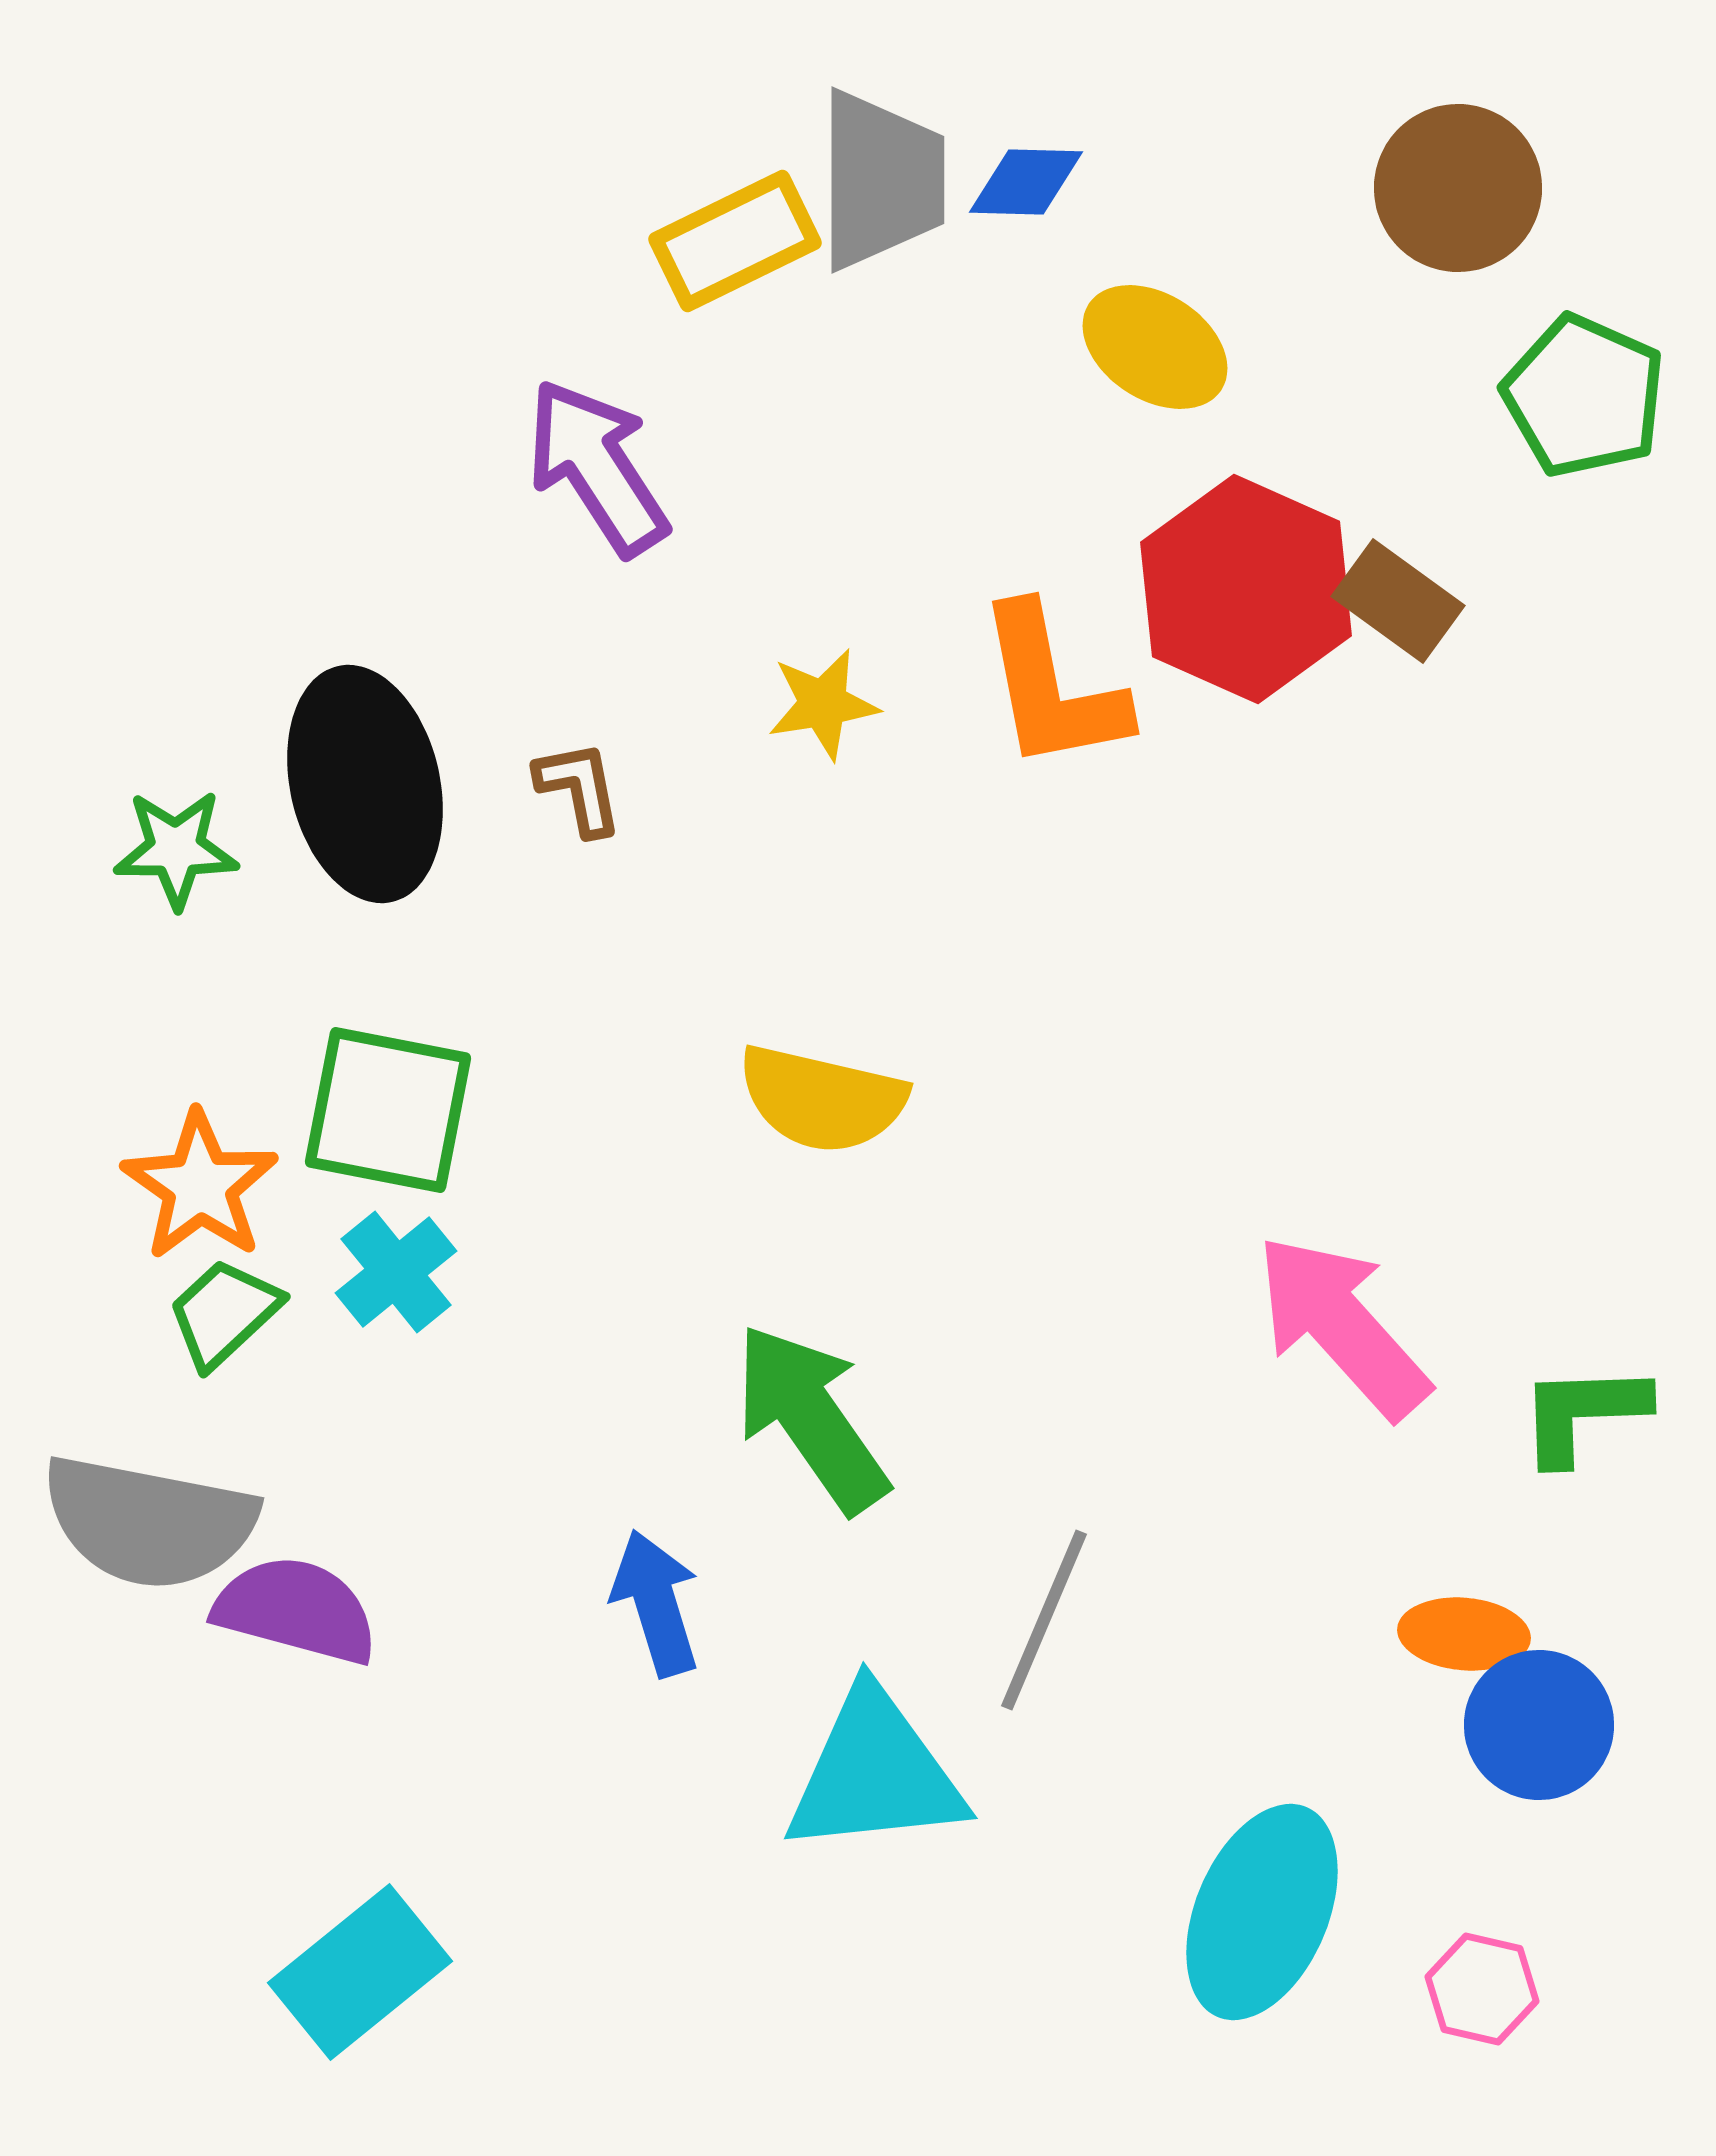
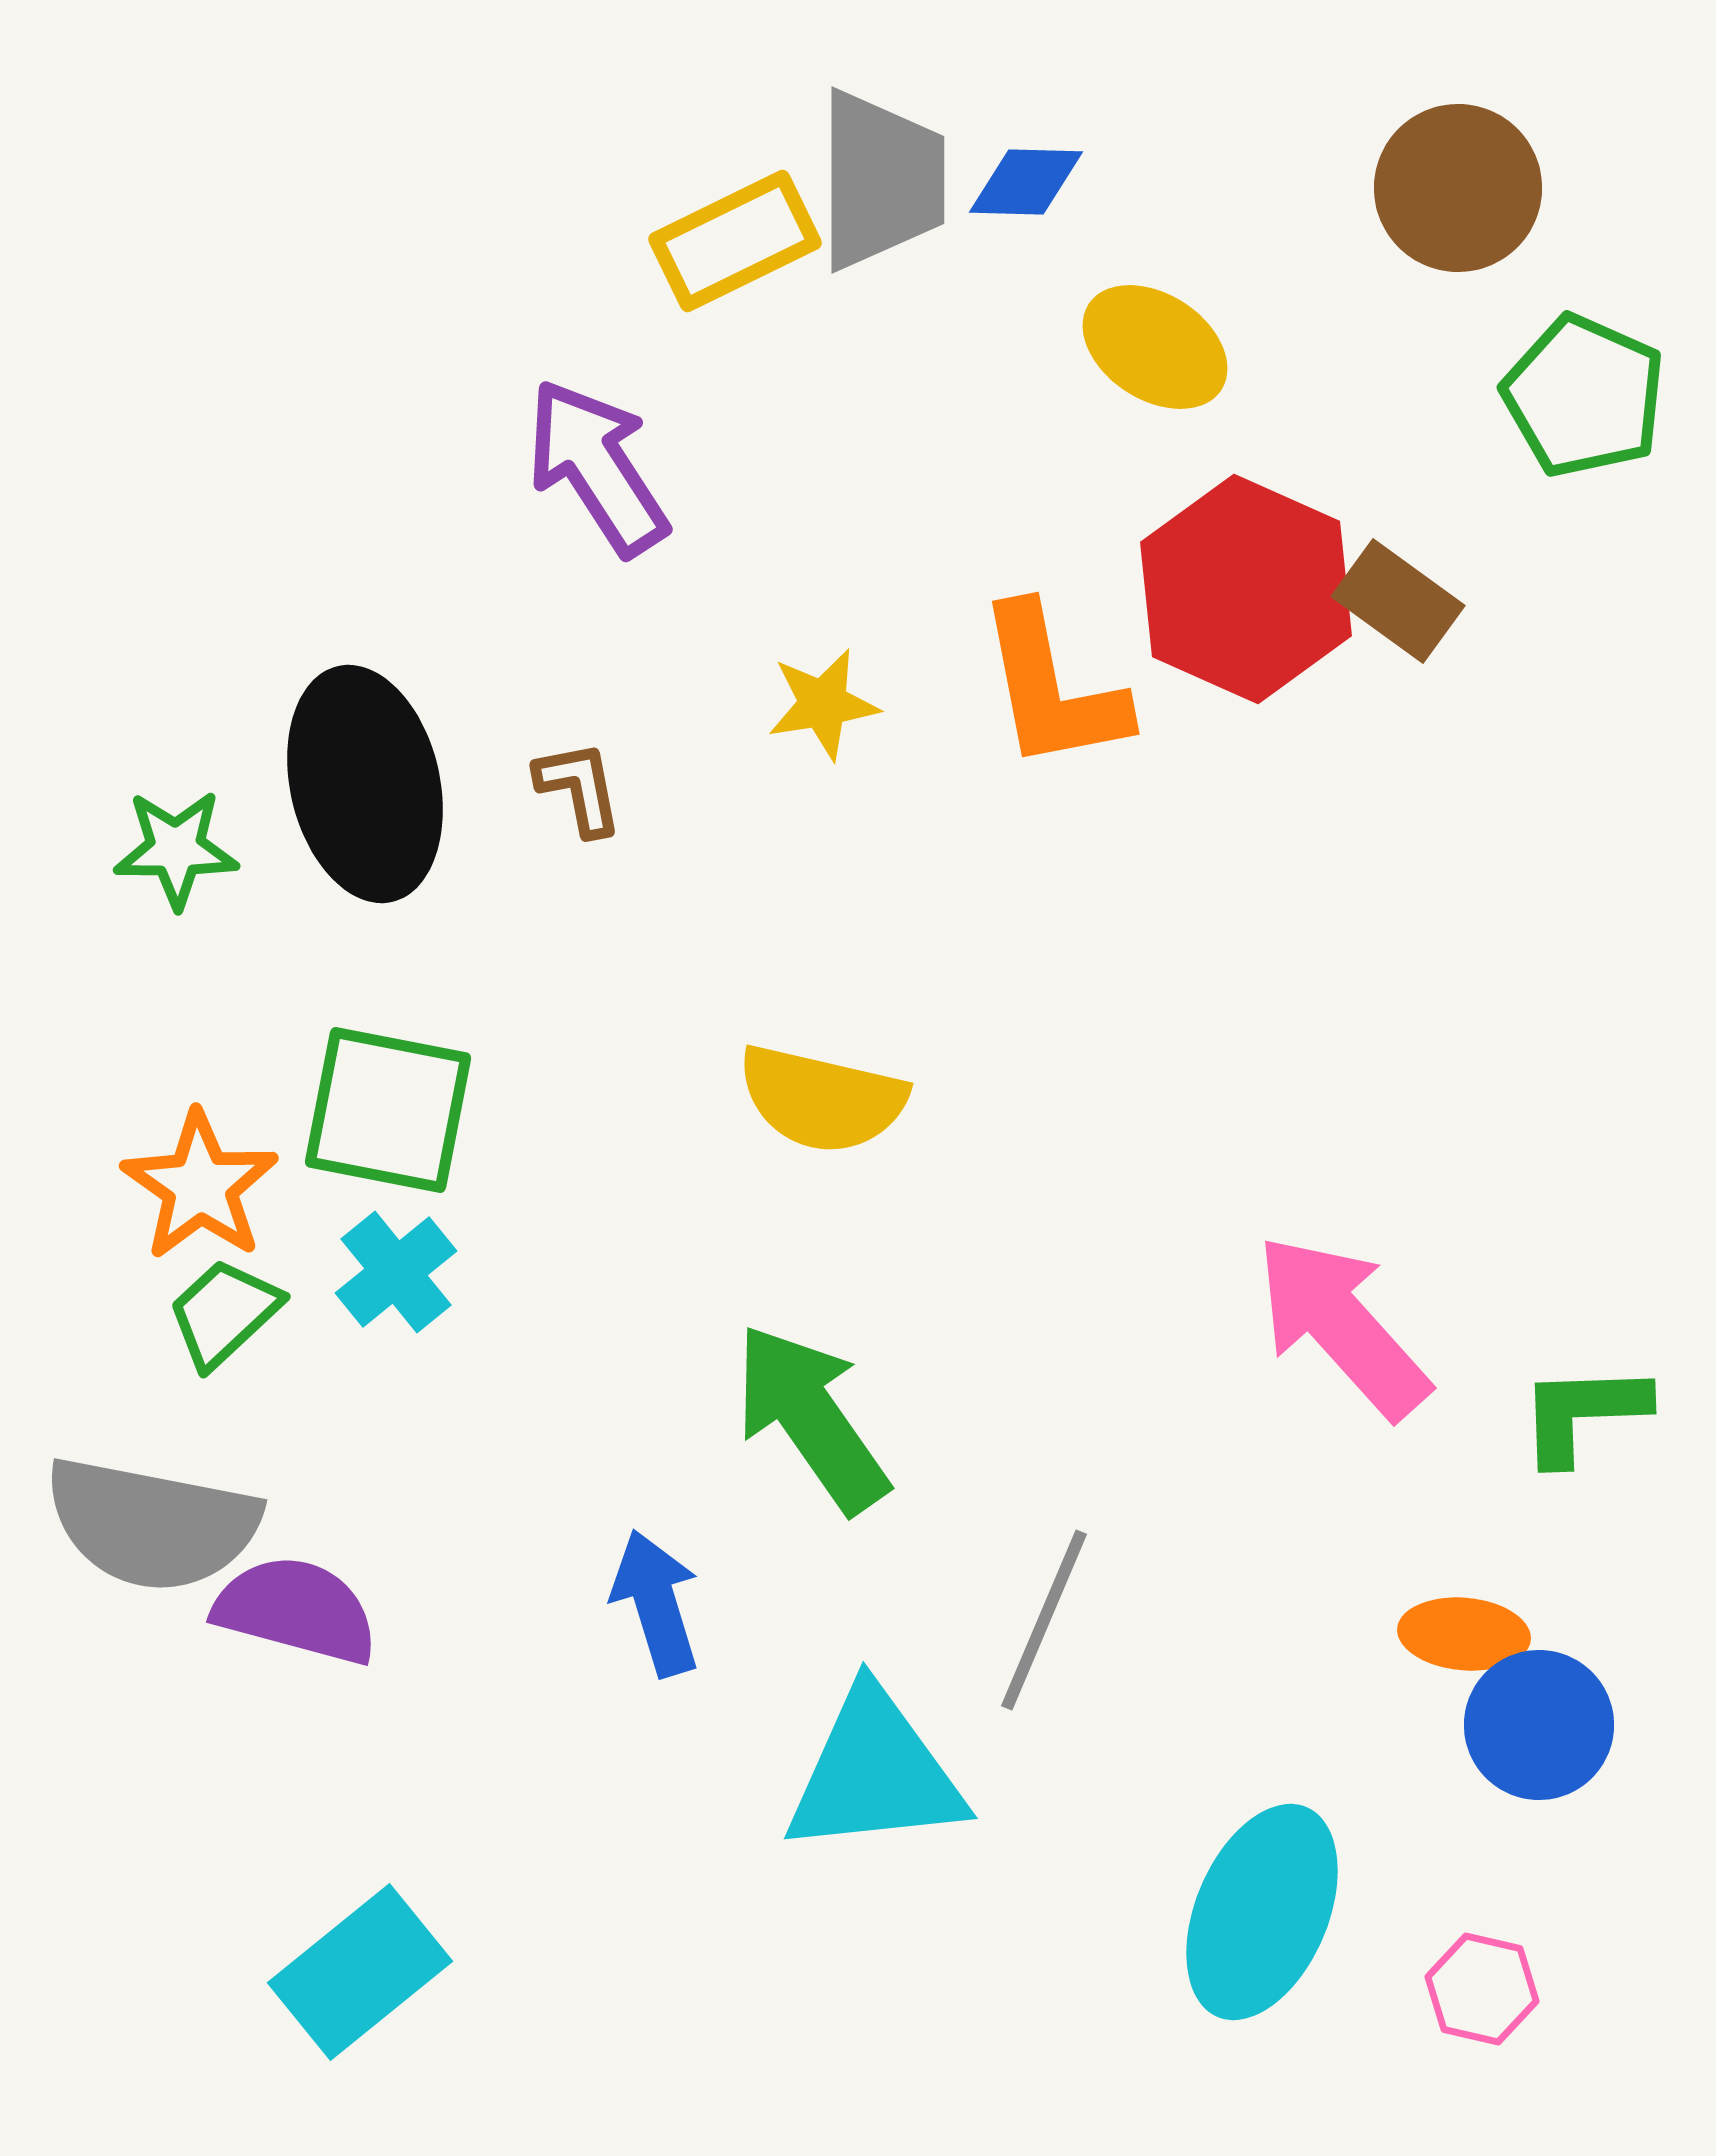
gray semicircle: moved 3 px right, 2 px down
